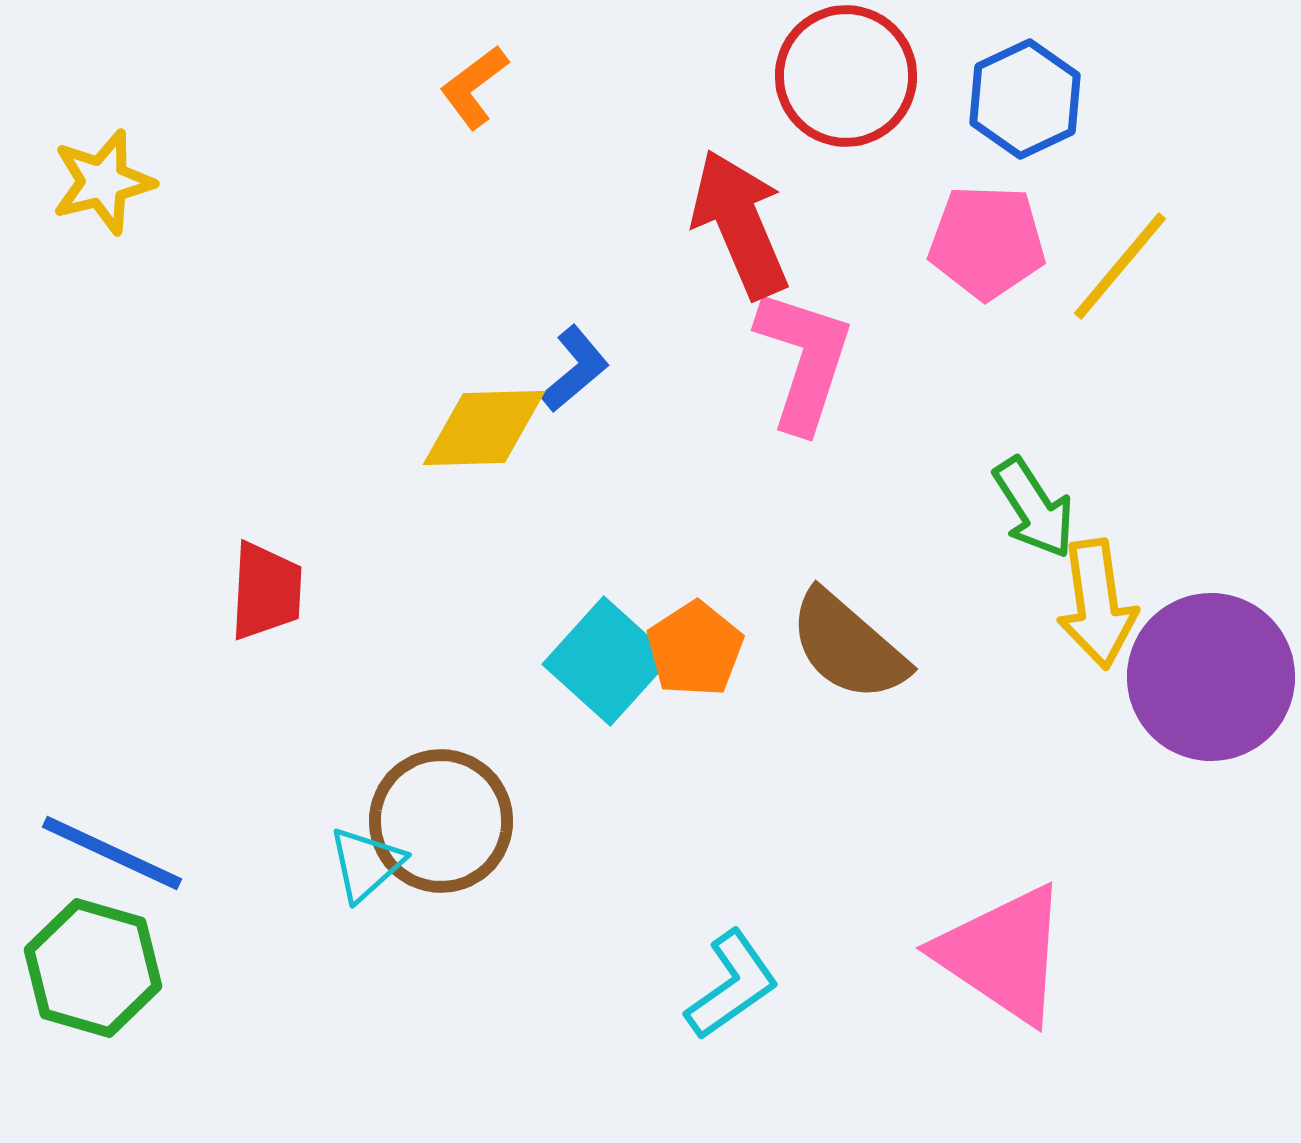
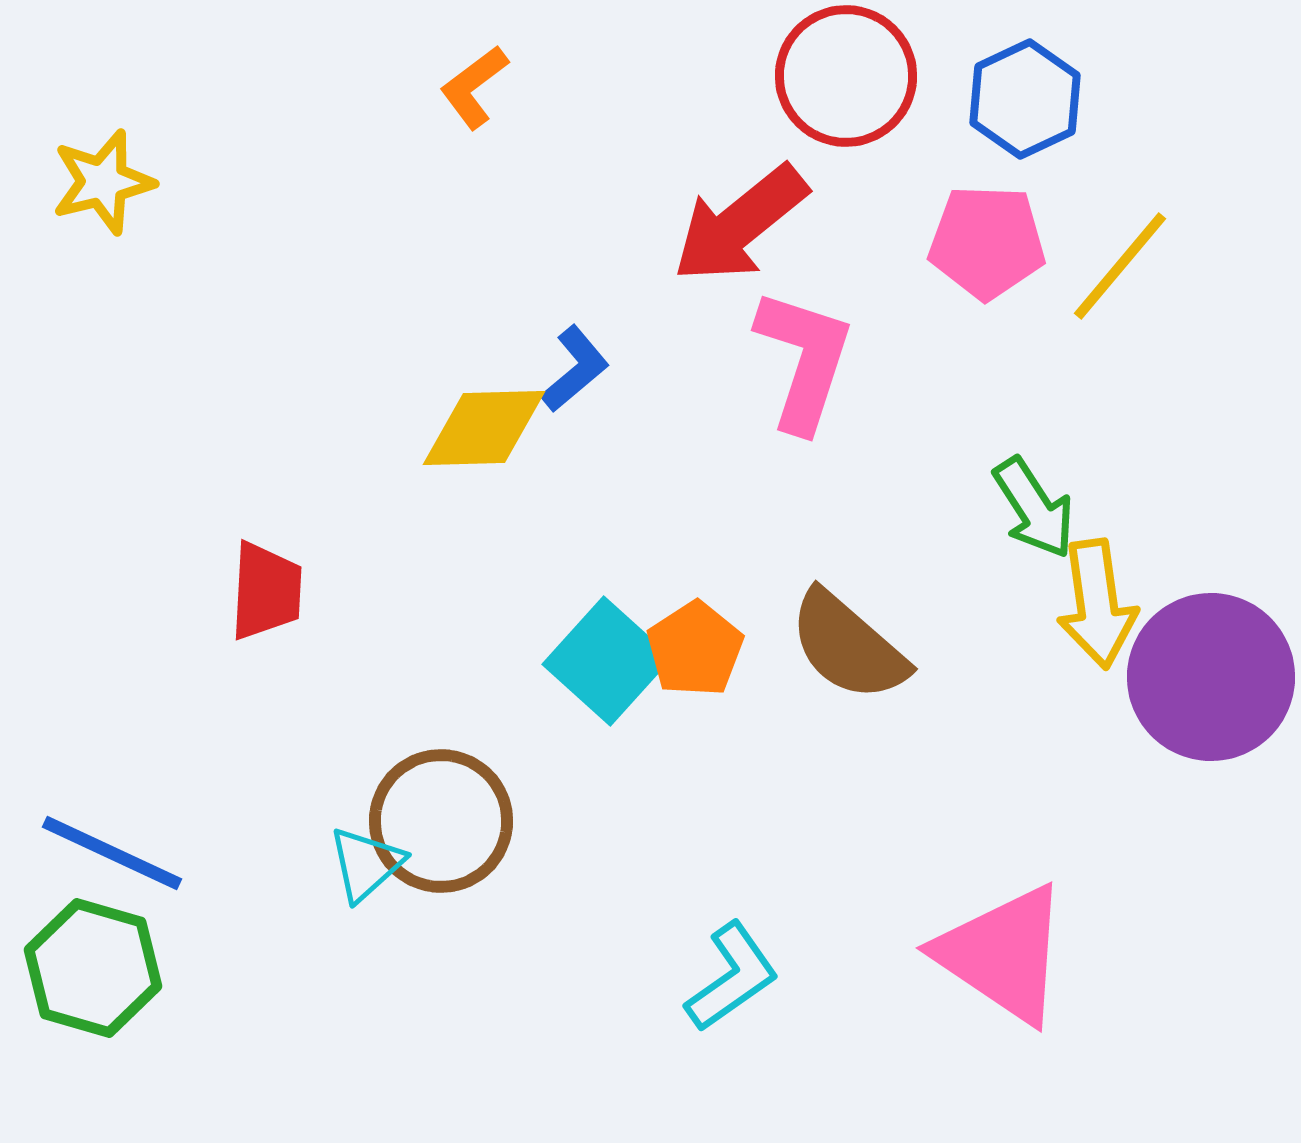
red arrow: rotated 106 degrees counterclockwise
cyan L-shape: moved 8 px up
